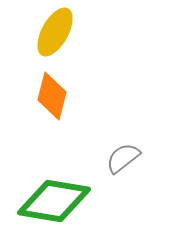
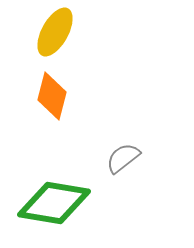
green diamond: moved 2 px down
